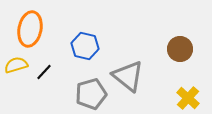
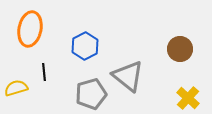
blue hexagon: rotated 20 degrees clockwise
yellow semicircle: moved 23 px down
black line: rotated 48 degrees counterclockwise
